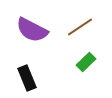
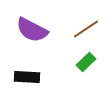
brown line: moved 6 px right, 2 px down
black rectangle: moved 1 px up; rotated 65 degrees counterclockwise
